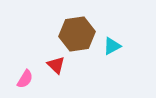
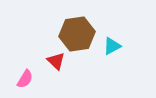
red triangle: moved 4 px up
